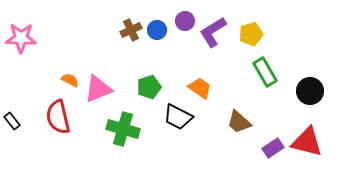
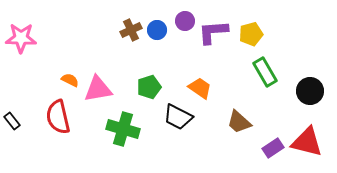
purple L-shape: rotated 28 degrees clockwise
pink triangle: rotated 12 degrees clockwise
